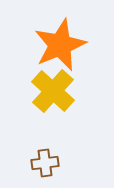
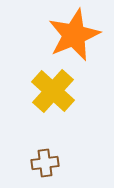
orange star: moved 14 px right, 10 px up
